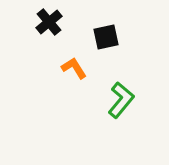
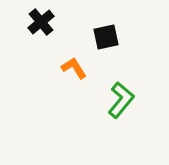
black cross: moved 8 px left
